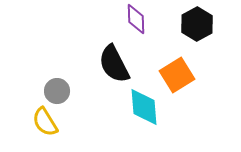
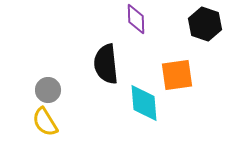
black hexagon: moved 8 px right; rotated 12 degrees counterclockwise
black semicircle: moved 8 px left; rotated 21 degrees clockwise
orange square: rotated 24 degrees clockwise
gray circle: moved 9 px left, 1 px up
cyan diamond: moved 4 px up
